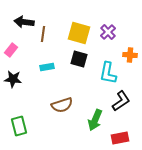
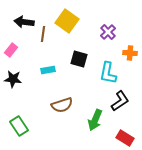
yellow square: moved 12 px left, 12 px up; rotated 20 degrees clockwise
orange cross: moved 2 px up
cyan rectangle: moved 1 px right, 3 px down
black L-shape: moved 1 px left
green rectangle: rotated 18 degrees counterclockwise
red rectangle: moved 5 px right; rotated 42 degrees clockwise
